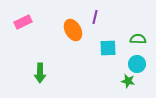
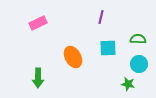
purple line: moved 6 px right
pink rectangle: moved 15 px right, 1 px down
orange ellipse: moved 27 px down
cyan circle: moved 2 px right
green arrow: moved 2 px left, 5 px down
green star: moved 3 px down
